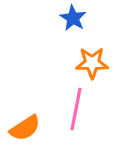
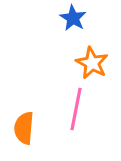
orange star: rotated 28 degrees clockwise
orange semicircle: moved 1 px left; rotated 128 degrees clockwise
